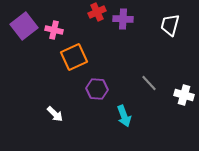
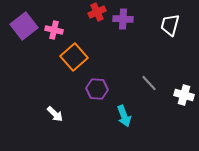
orange square: rotated 16 degrees counterclockwise
